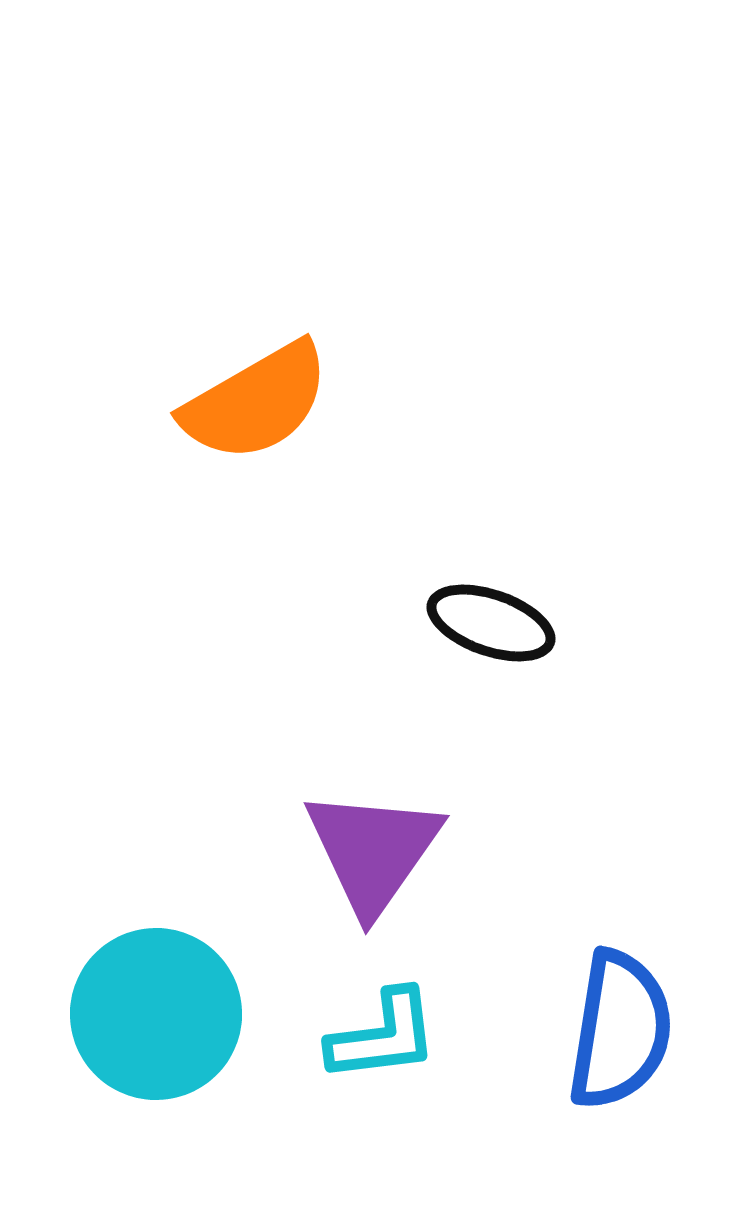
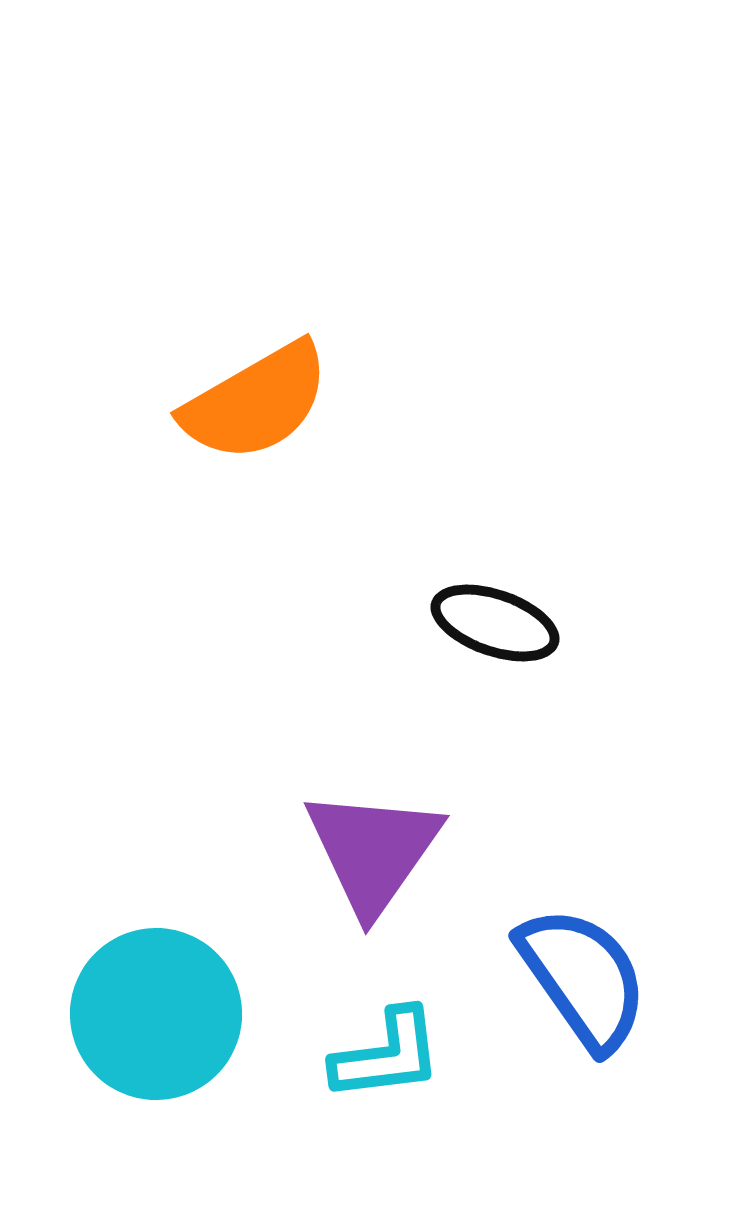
black ellipse: moved 4 px right
blue semicircle: moved 37 px left, 52 px up; rotated 44 degrees counterclockwise
cyan L-shape: moved 4 px right, 19 px down
